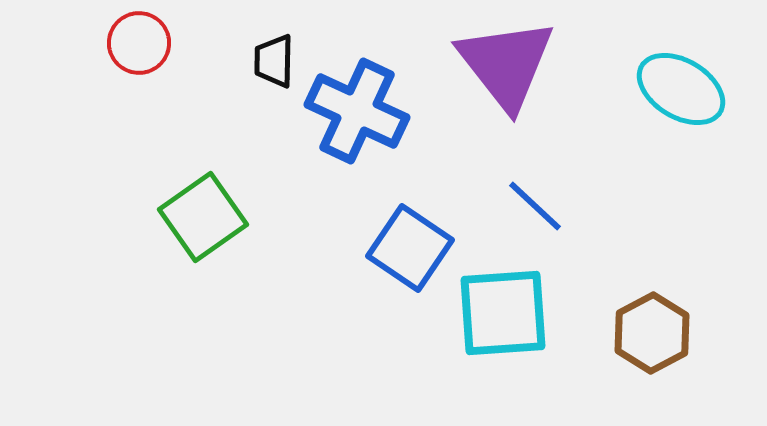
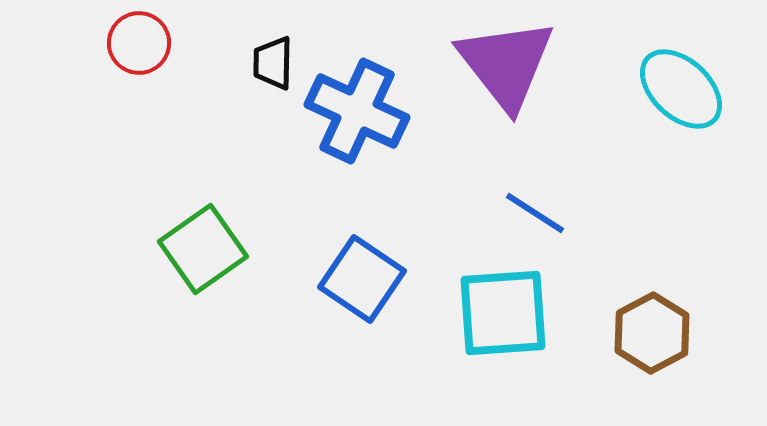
black trapezoid: moved 1 px left, 2 px down
cyan ellipse: rotated 12 degrees clockwise
blue line: moved 7 px down; rotated 10 degrees counterclockwise
green square: moved 32 px down
blue square: moved 48 px left, 31 px down
